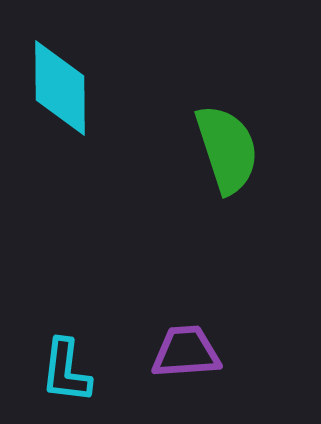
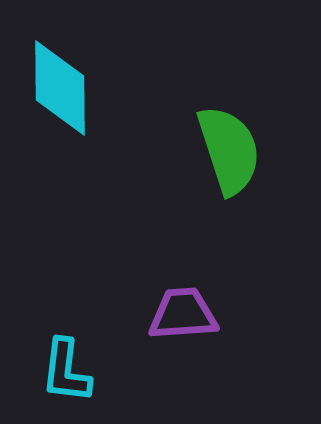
green semicircle: moved 2 px right, 1 px down
purple trapezoid: moved 3 px left, 38 px up
